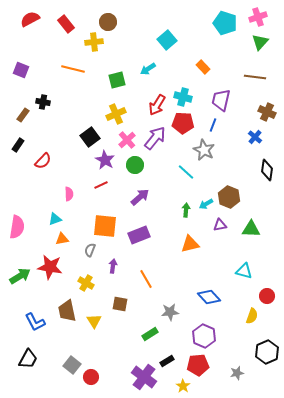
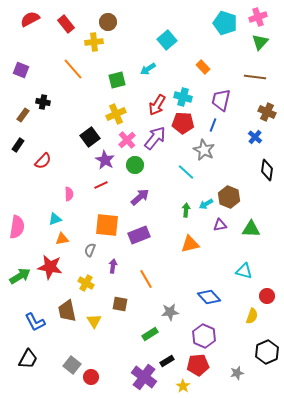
orange line at (73, 69): rotated 35 degrees clockwise
orange square at (105, 226): moved 2 px right, 1 px up
